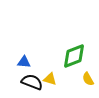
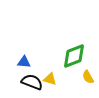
yellow semicircle: moved 2 px up
